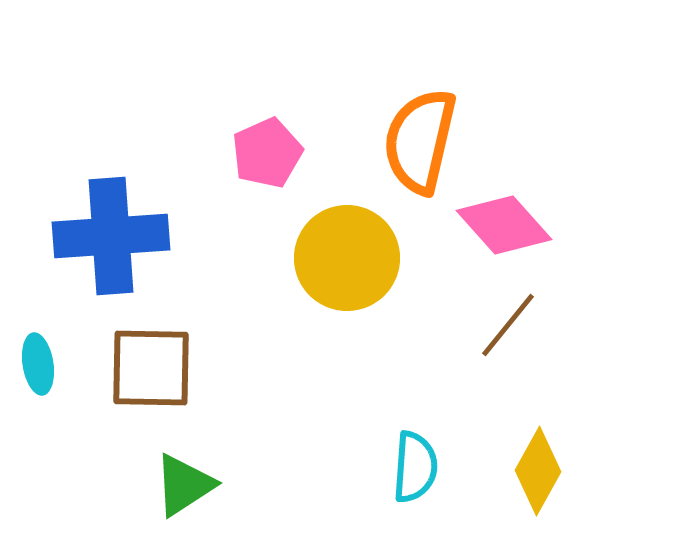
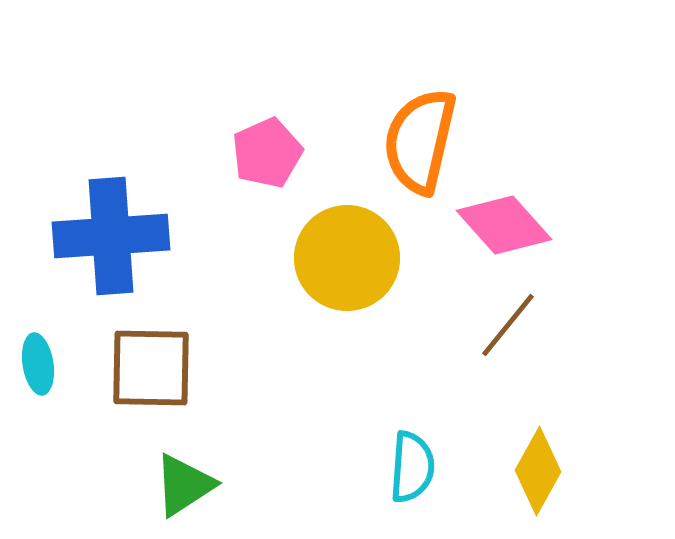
cyan semicircle: moved 3 px left
